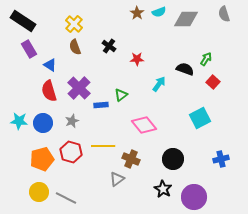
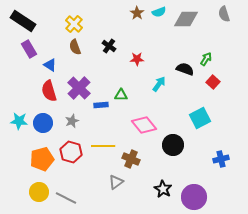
green triangle: rotated 40 degrees clockwise
black circle: moved 14 px up
gray triangle: moved 1 px left, 3 px down
